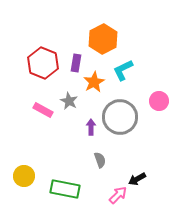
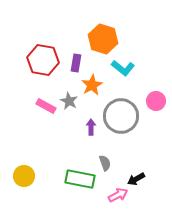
orange hexagon: rotated 16 degrees counterclockwise
red hexagon: moved 3 px up; rotated 12 degrees counterclockwise
cyan L-shape: moved 2 px up; rotated 115 degrees counterclockwise
orange star: moved 2 px left, 3 px down
pink circle: moved 3 px left
pink rectangle: moved 3 px right, 4 px up
gray circle: moved 1 px right, 1 px up
gray semicircle: moved 5 px right, 3 px down
black arrow: moved 1 px left
green rectangle: moved 15 px right, 10 px up
pink arrow: rotated 18 degrees clockwise
